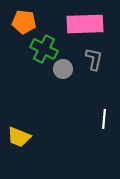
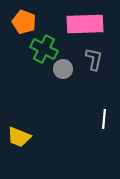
orange pentagon: rotated 15 degrees clockwise
